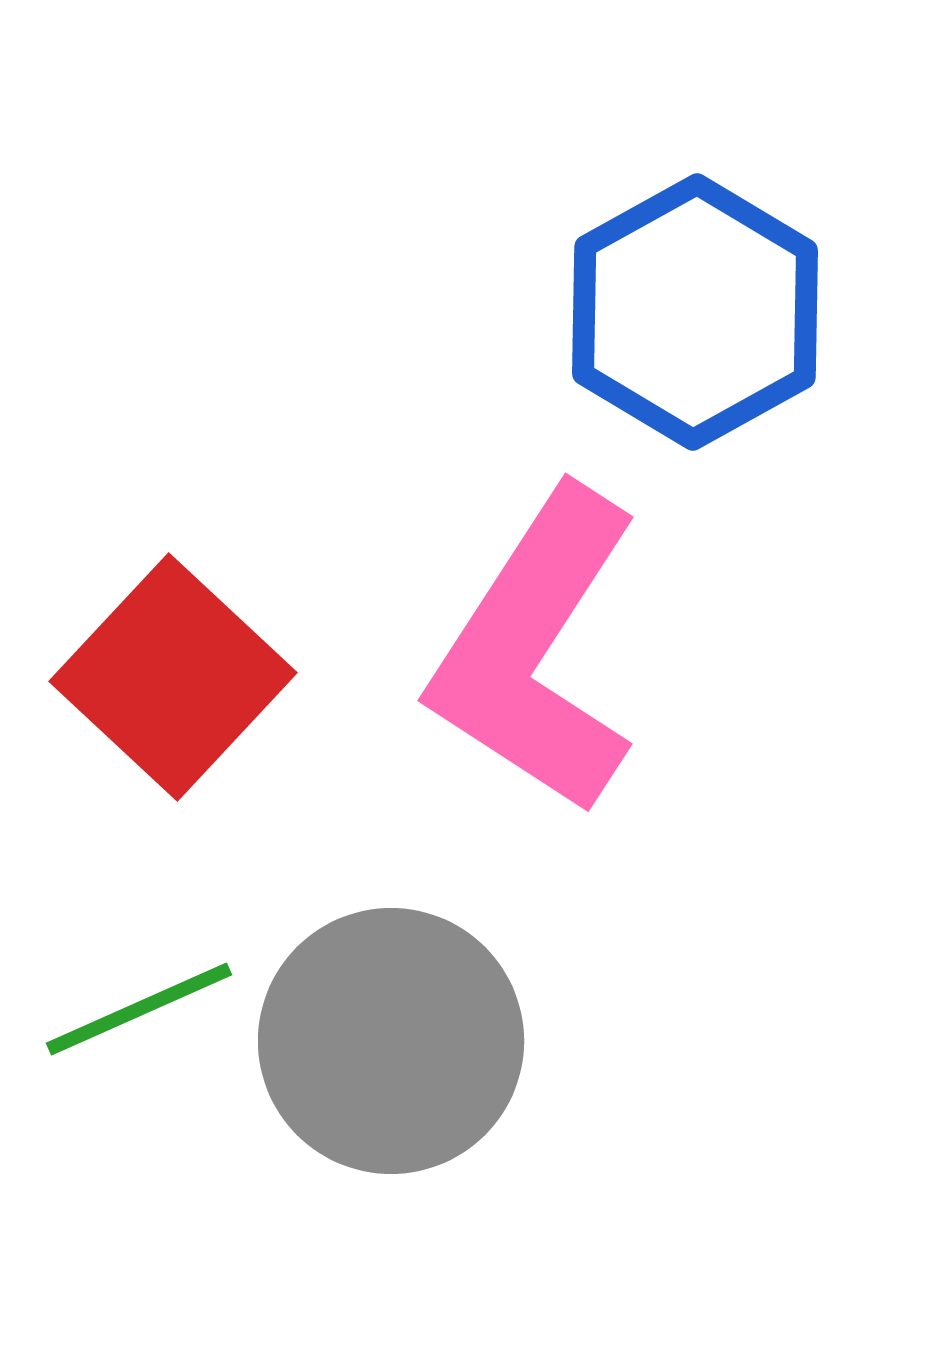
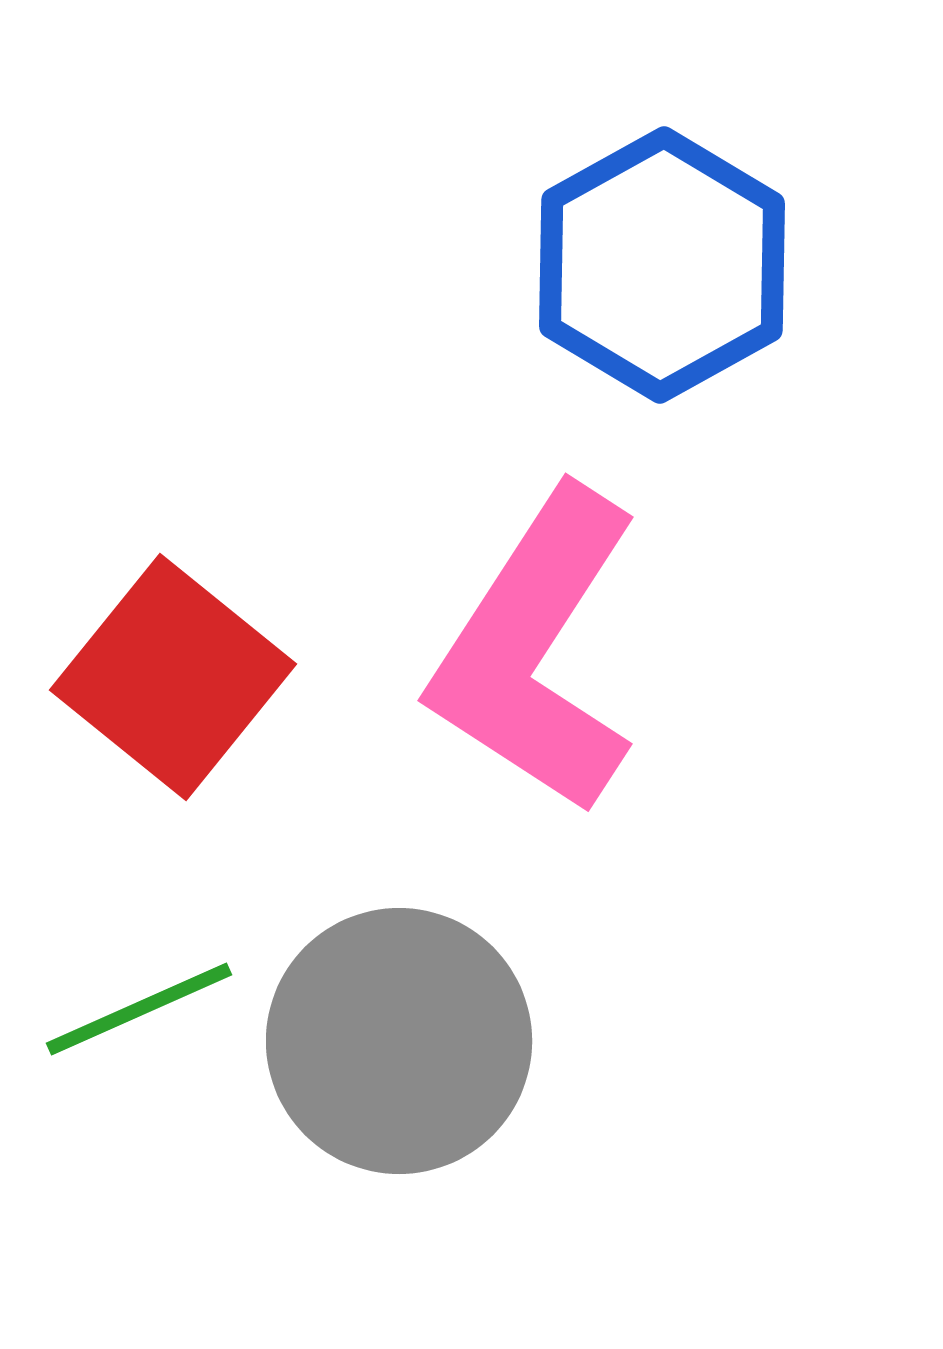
blue hexagon: moved 33 px left, 47 px up
red square: rotated 4 degrees counterclockwise
gray circle: moved 8 px right
